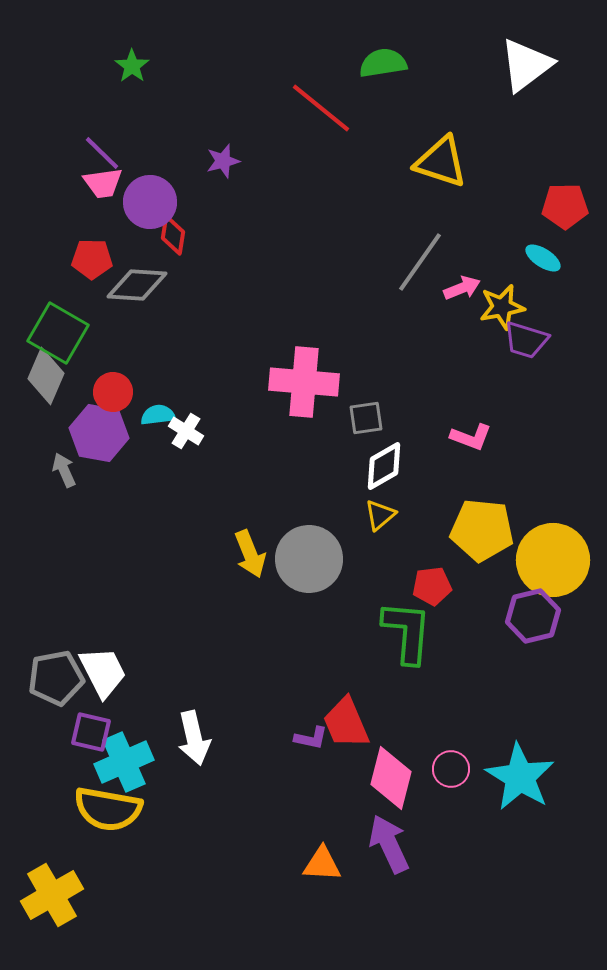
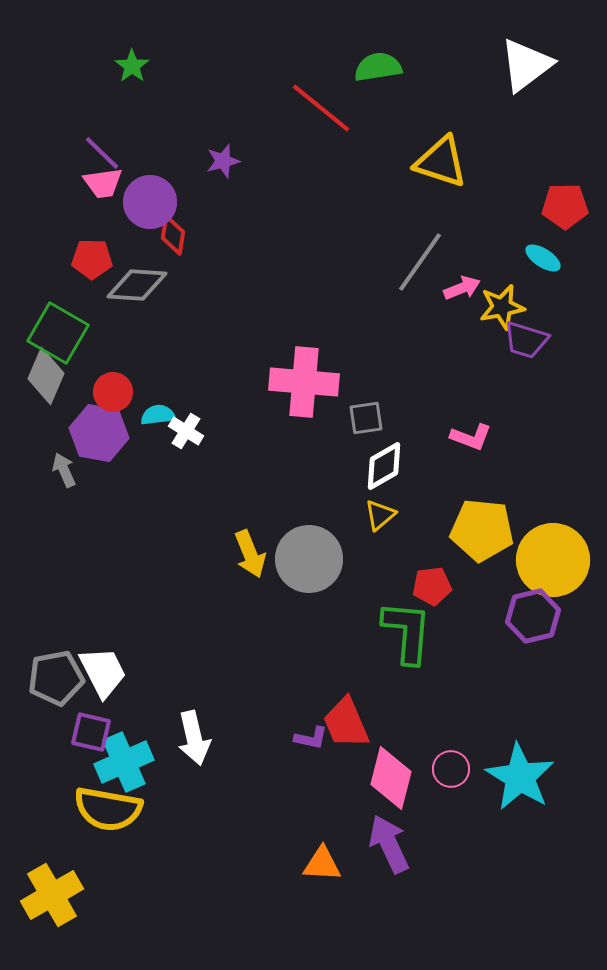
green semicircle at (383, 63): moved 5 px left, 4 px down
